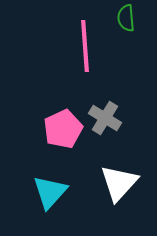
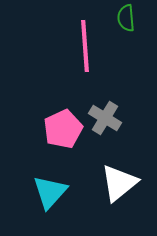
white triangle: rotated 9 degrees clockwise
